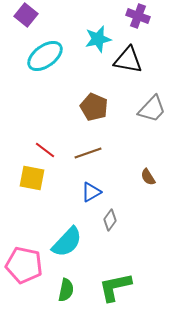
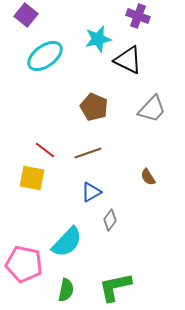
black triangle: rotated 16 degrees clockwise
pink pentagon: moved 1 px up
